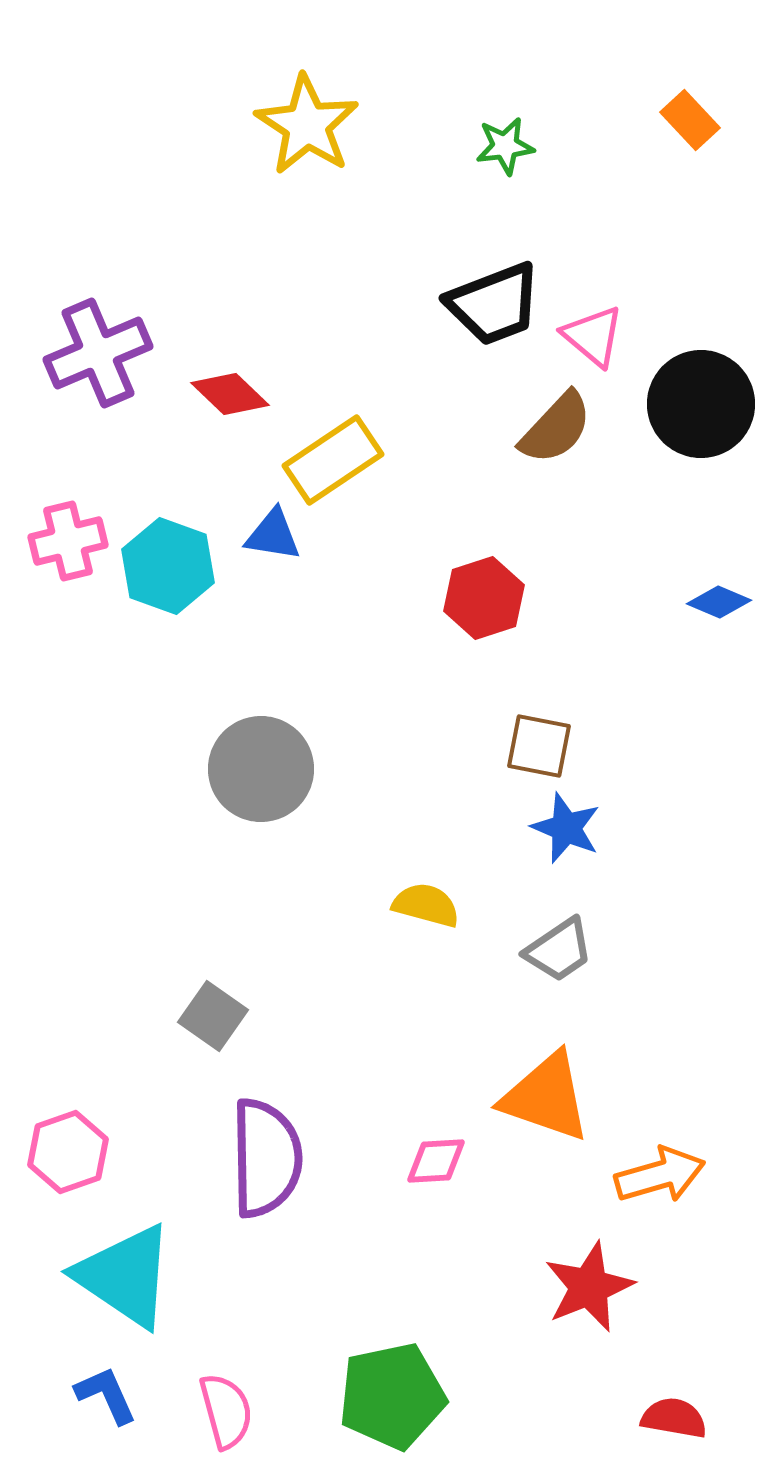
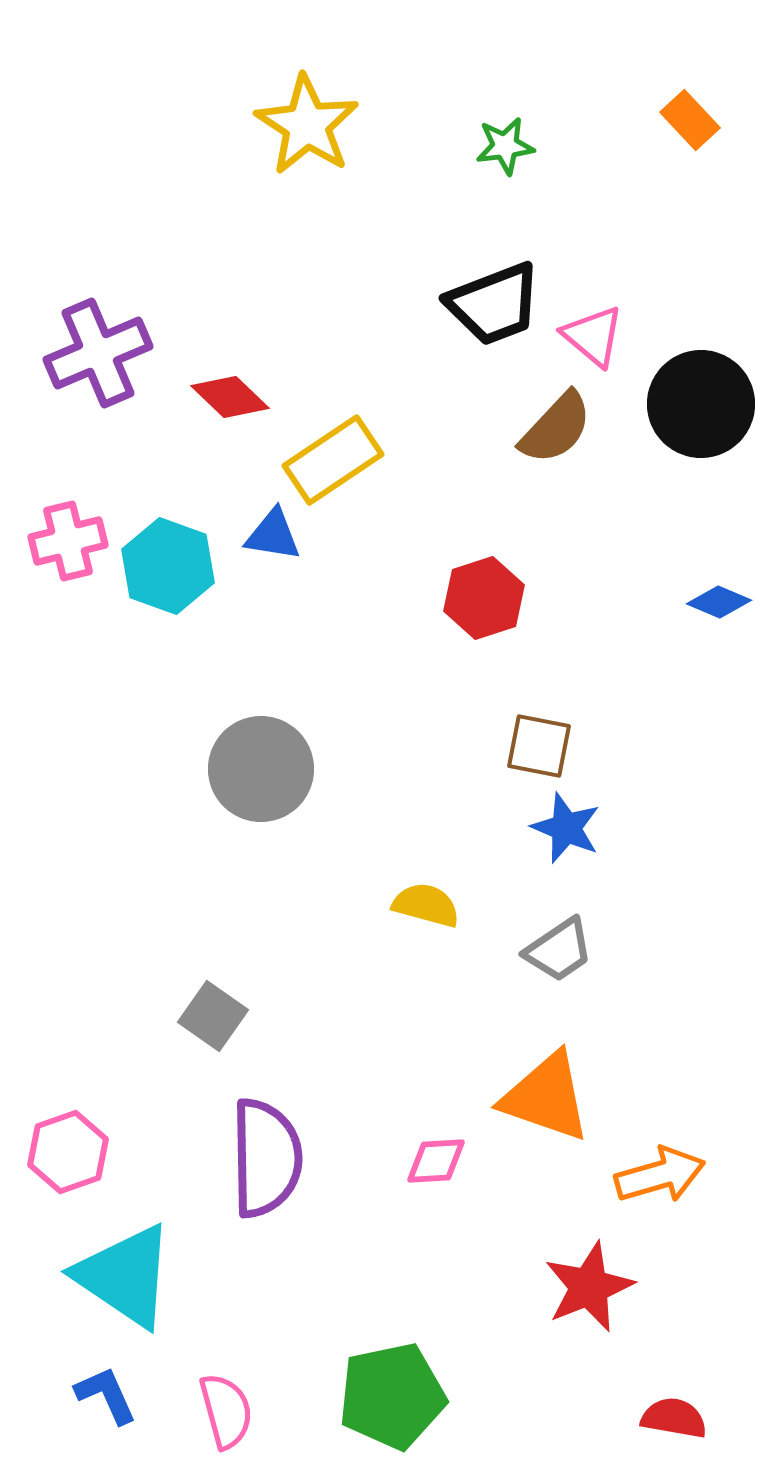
red diamond: moved 3 px down
